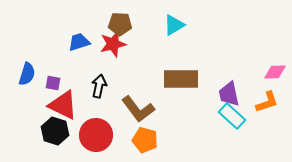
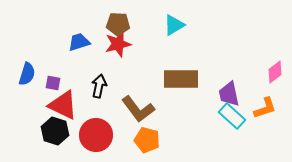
brown pentagon: moved 2 px left
red star: moved 5 px right
pink diamond: rotated 35 degrees counterclockwise
orange L-shape: moved 2 px left, 6 px down
orange pentagon: moved 2 px right
